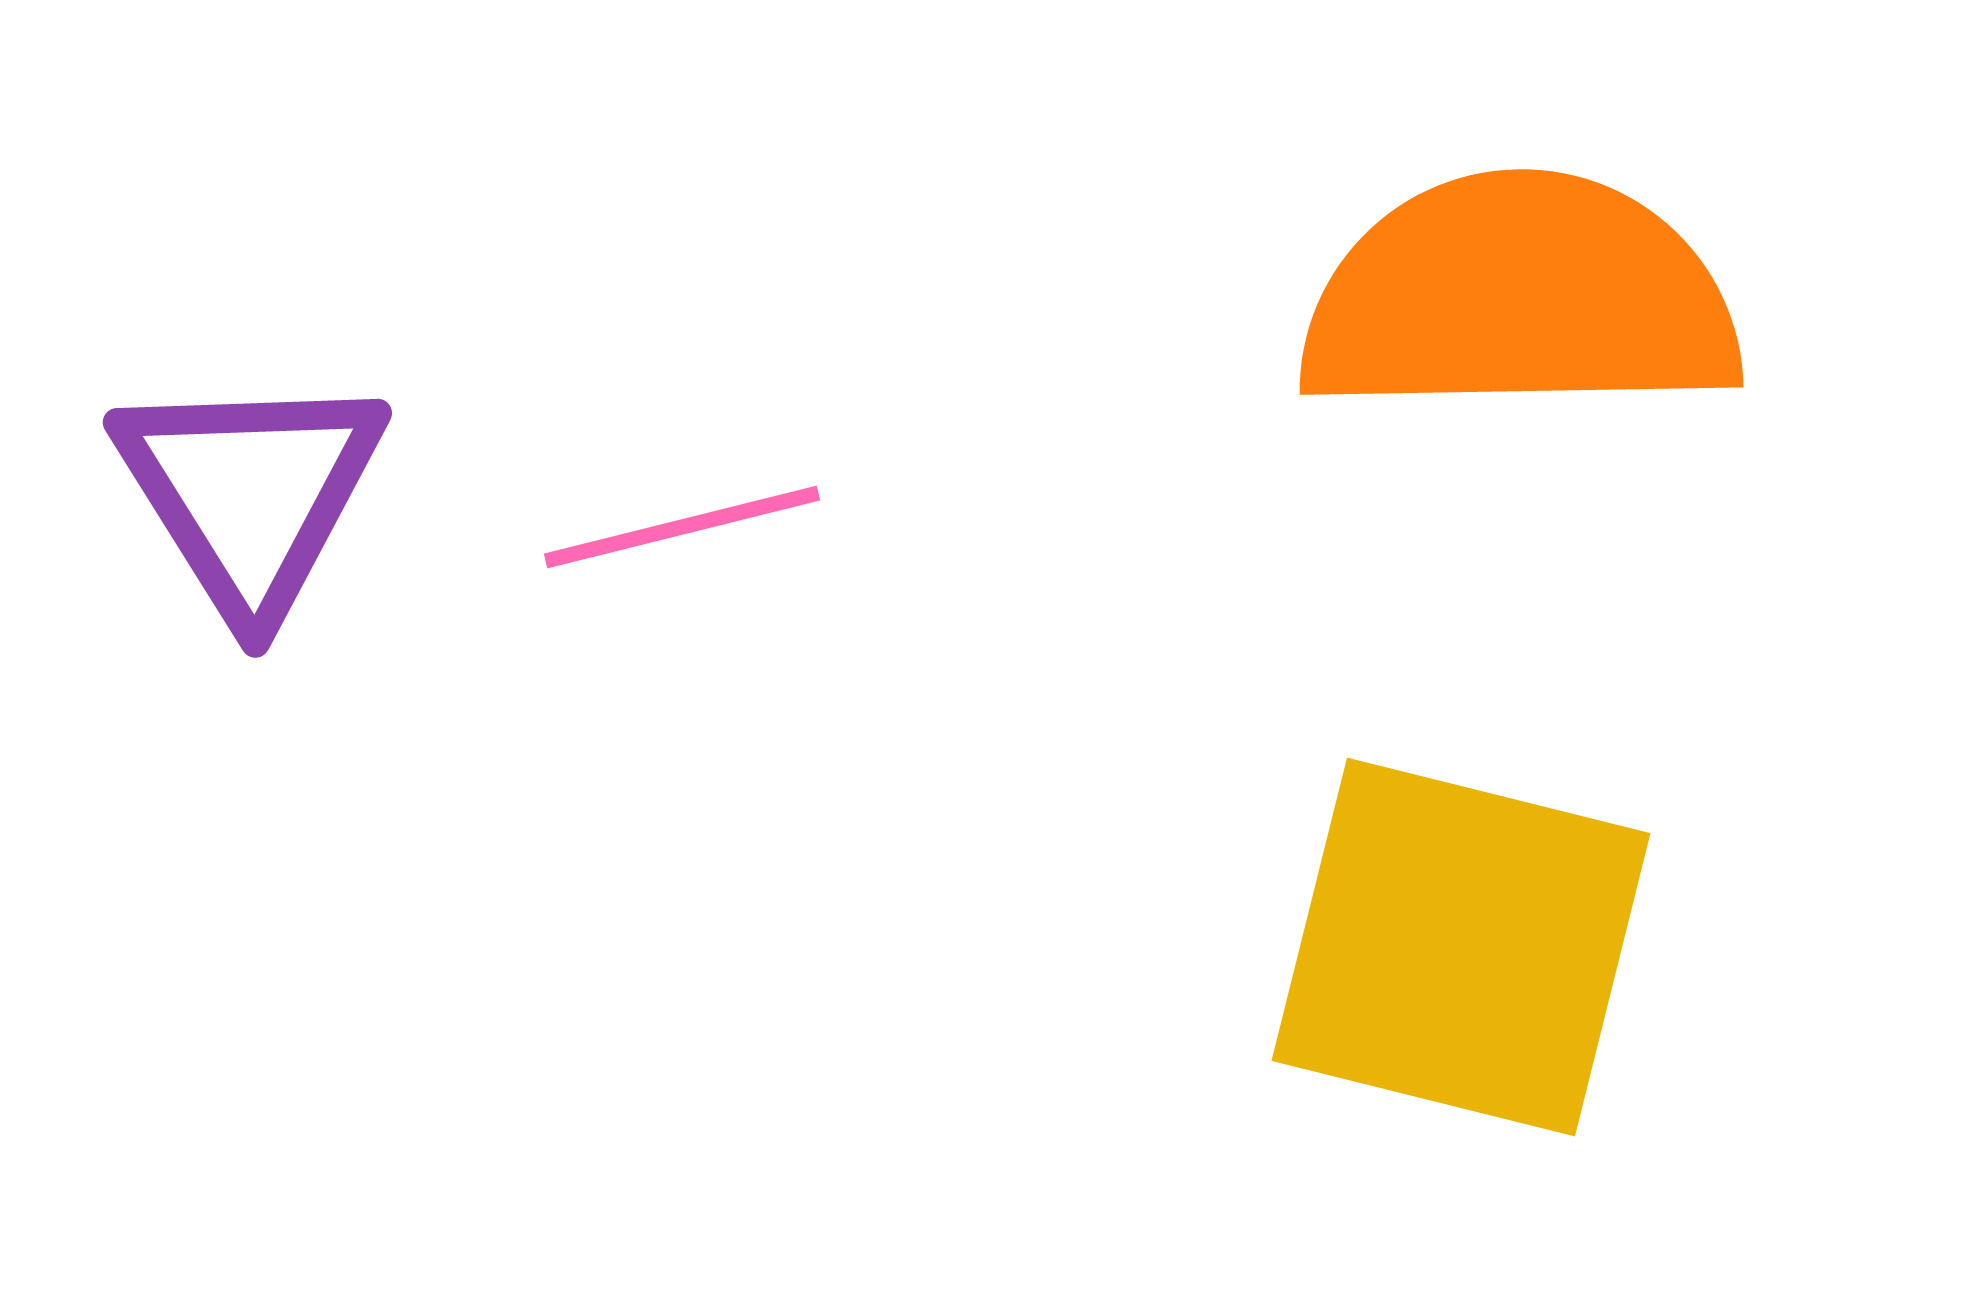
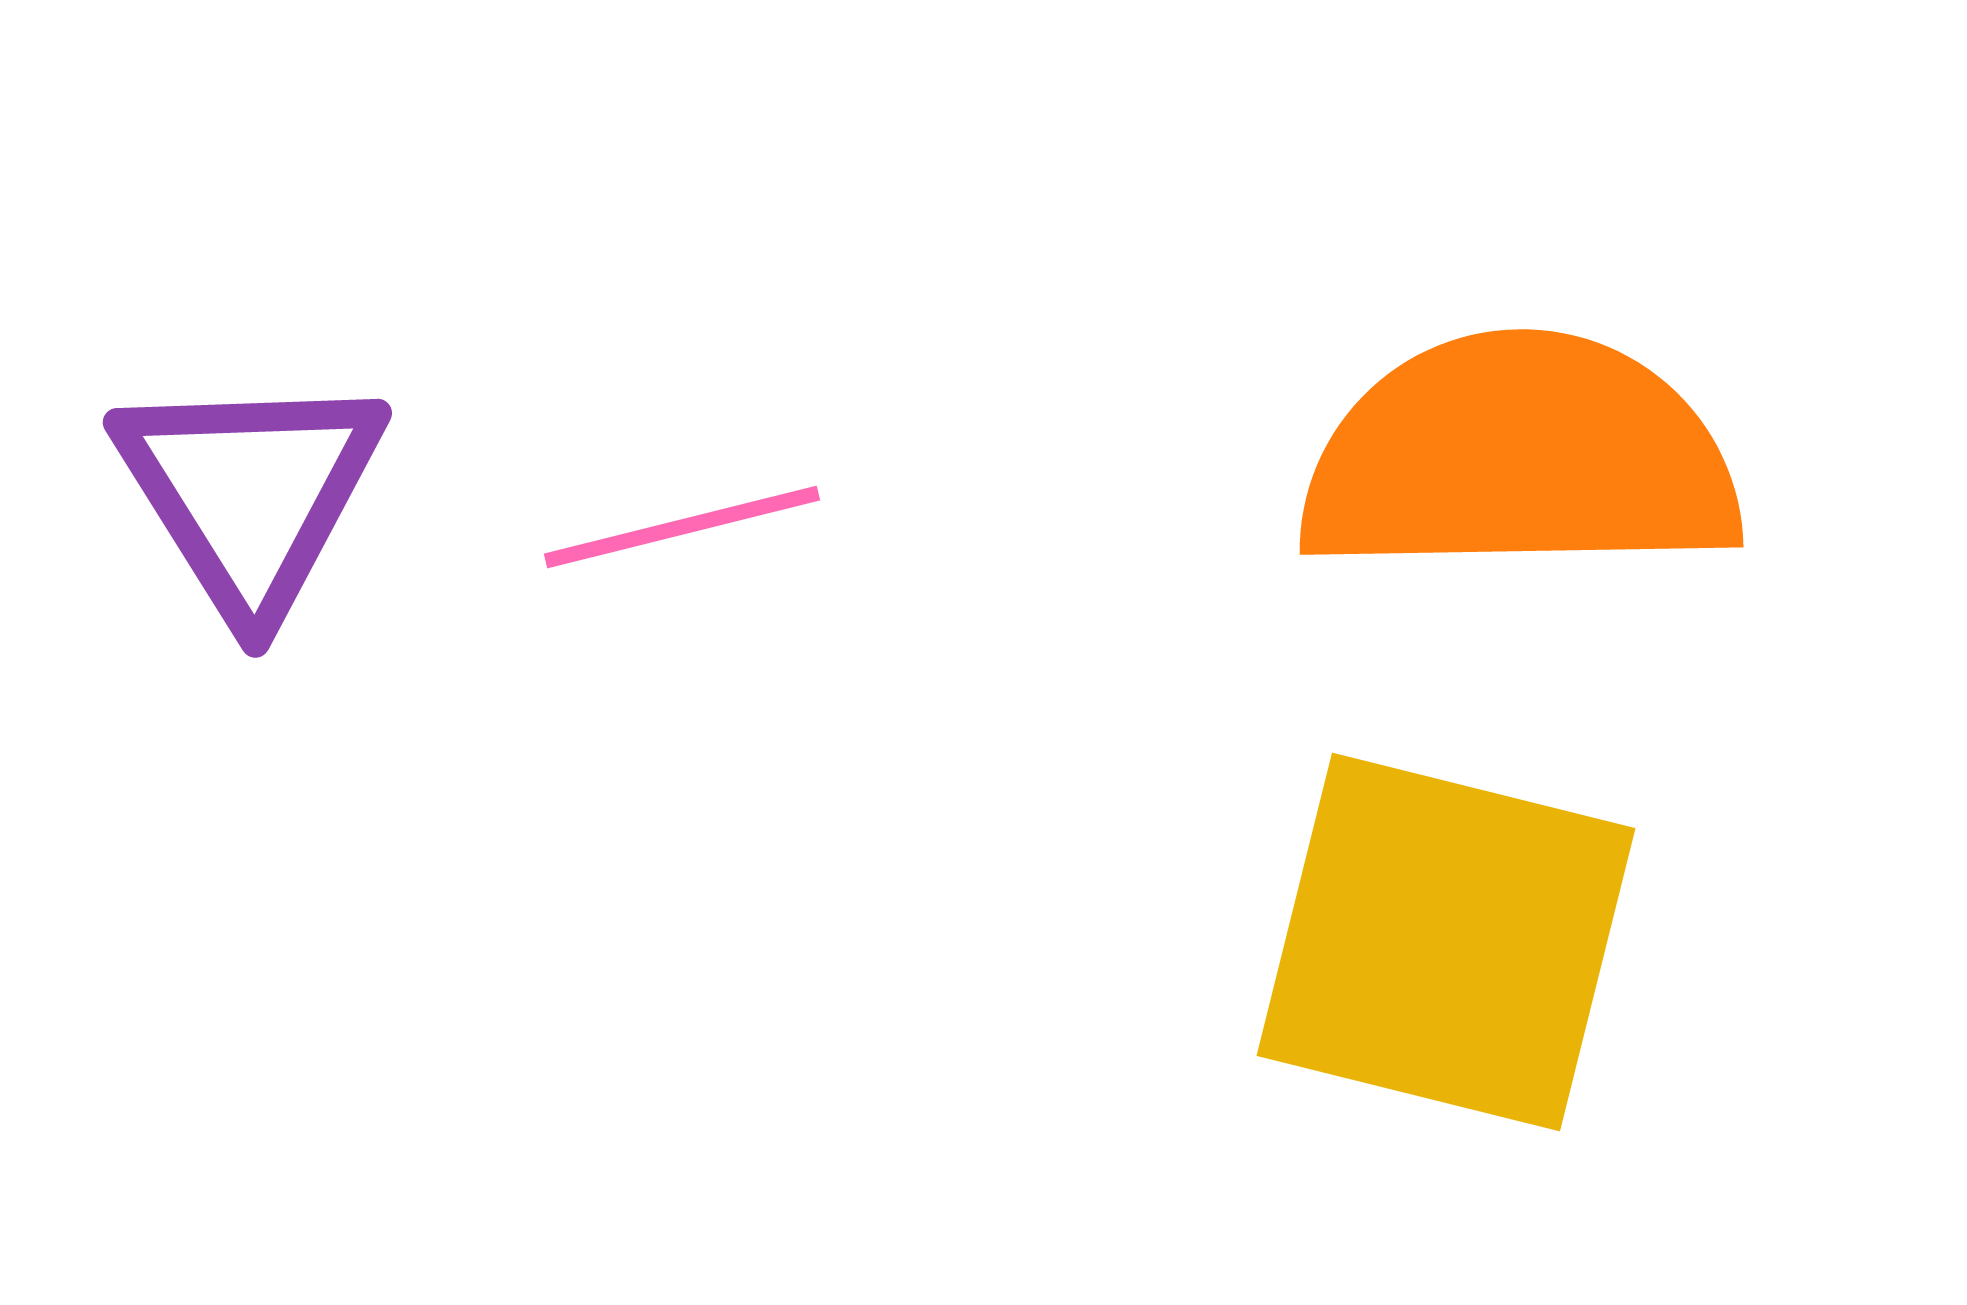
orange semicircle: moved 160 px down
yellow square: moved 15 px left, 5 px up
